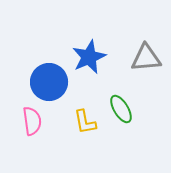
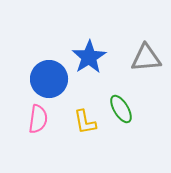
blue star: rotated 8 degrees counterclockwise
blue circle: moved 3 px up
pink semicircle: moved 6 px right, 2 px up; rotated 16 degrees clockwise
